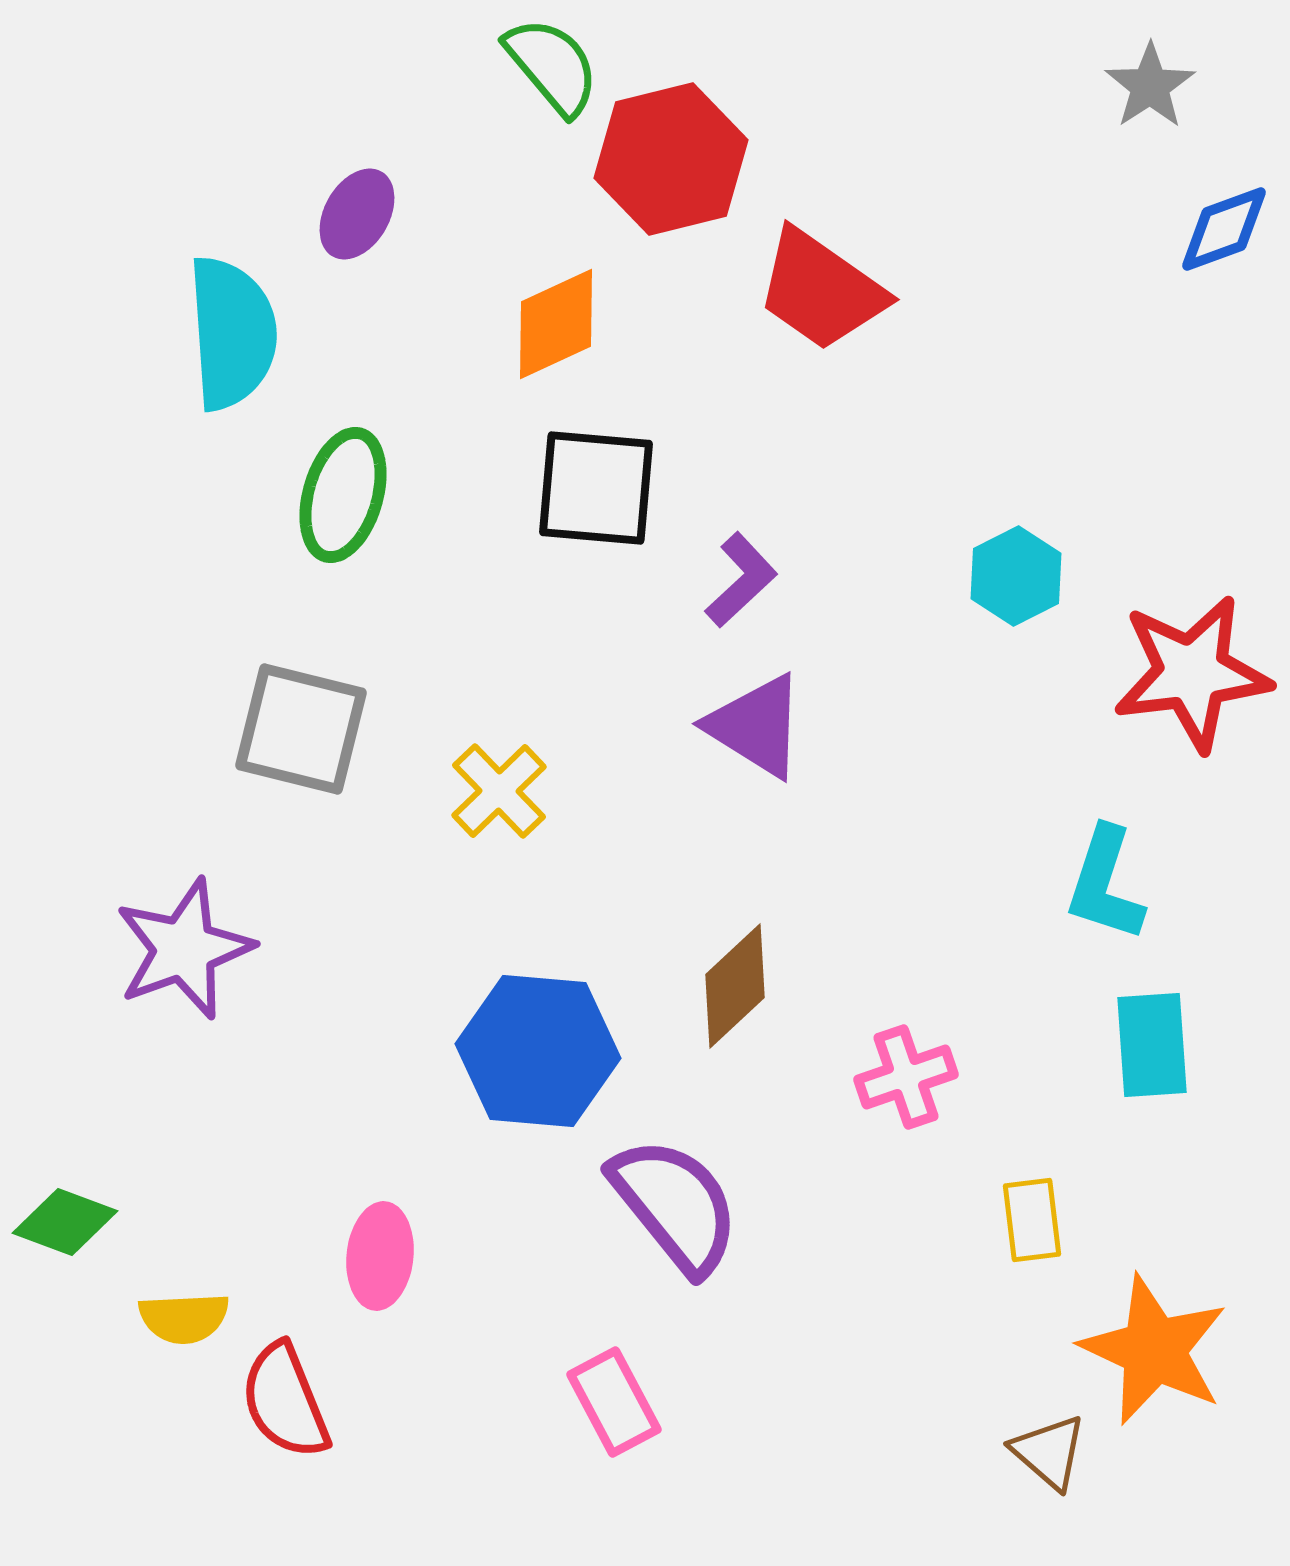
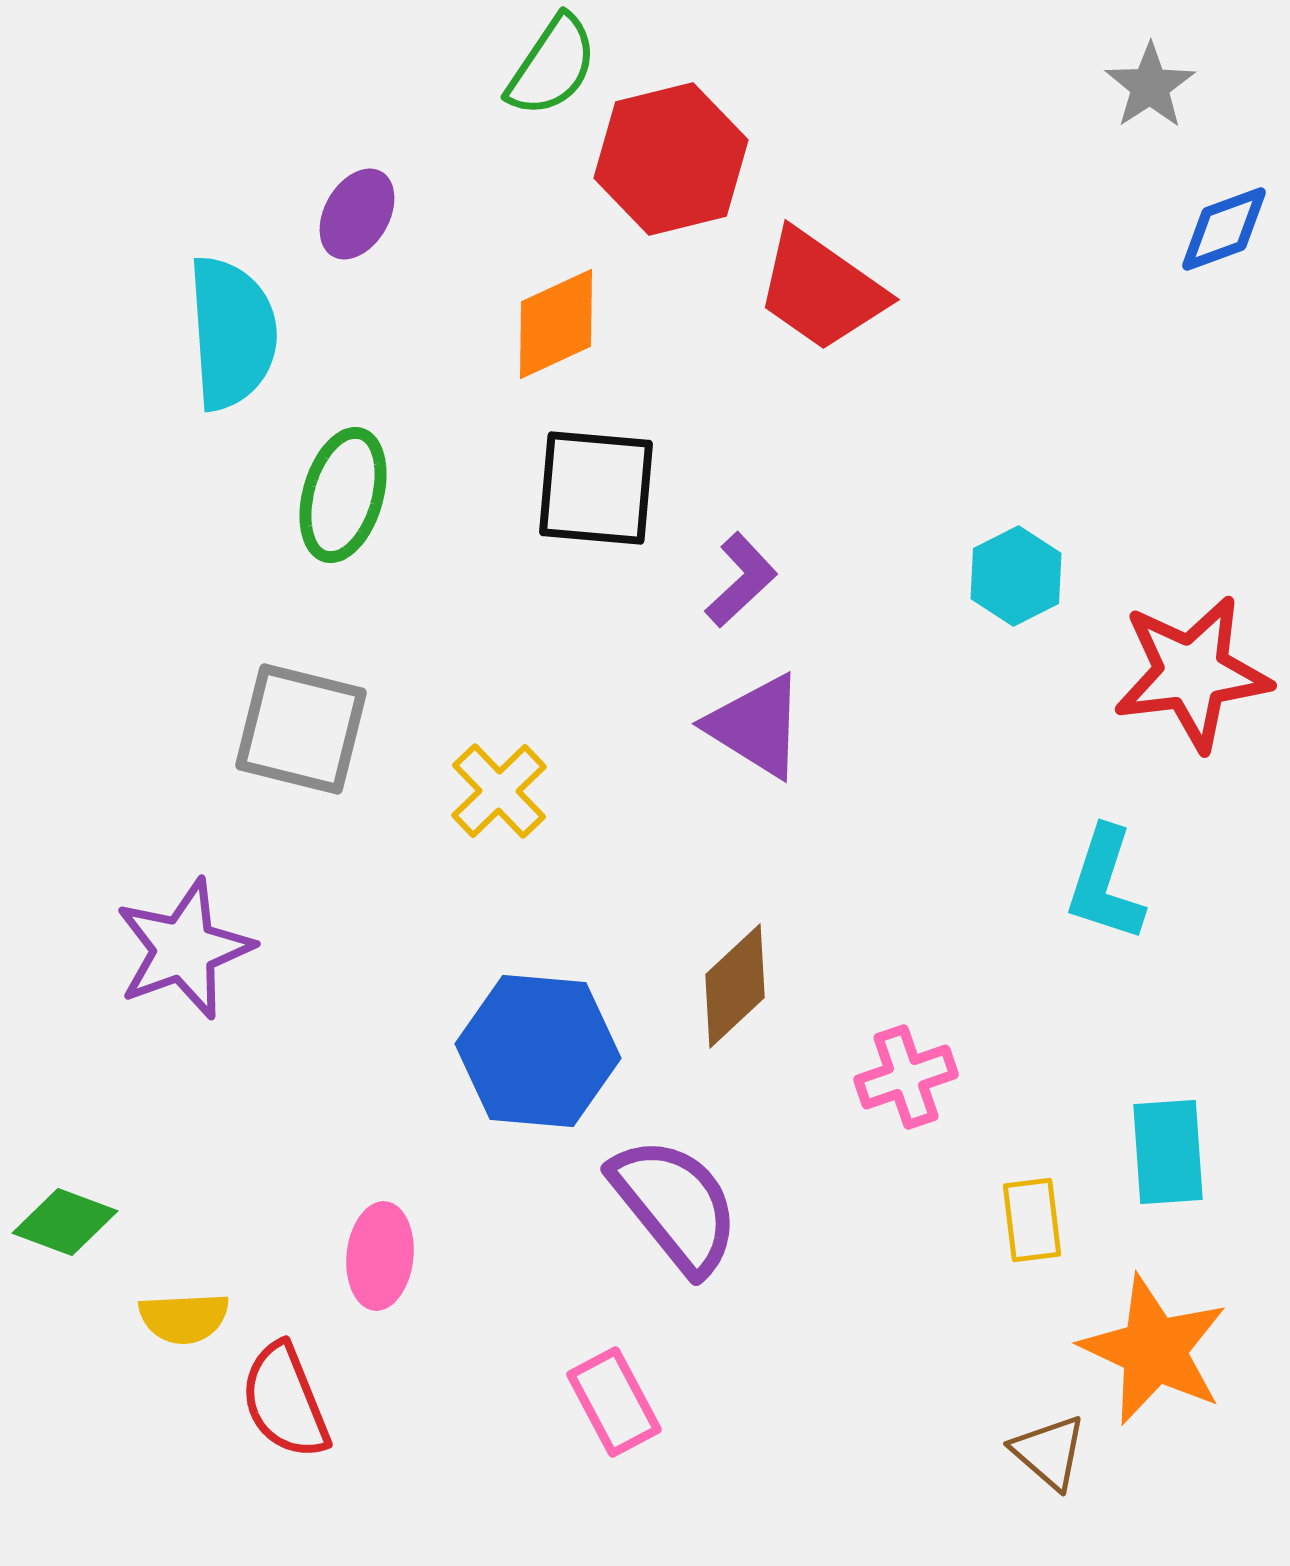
green semicircle: rotated 74 degrees clockwise
cyan rectangle: moved 16 px right, 107 px down
